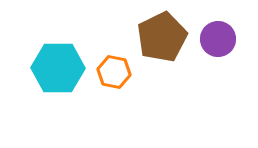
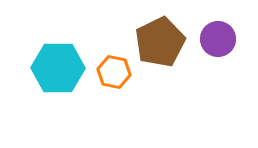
brown pentagon: moved 2 px left, 5 px down
